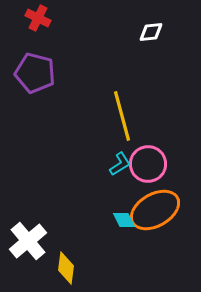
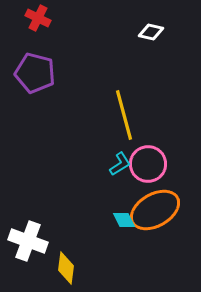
white diamond: rotated 20 degrees clockwise
yellow line: moved 2 px right, 1 px up
white cross: rotated 30 degrees counterclockwise
